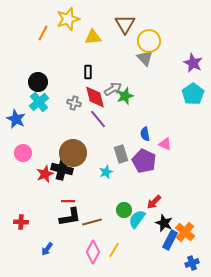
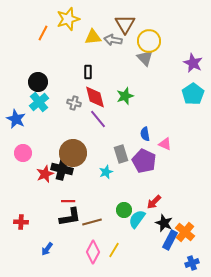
gray arrow: moved 49 px up; rotated 138 degrees counterclockwise
